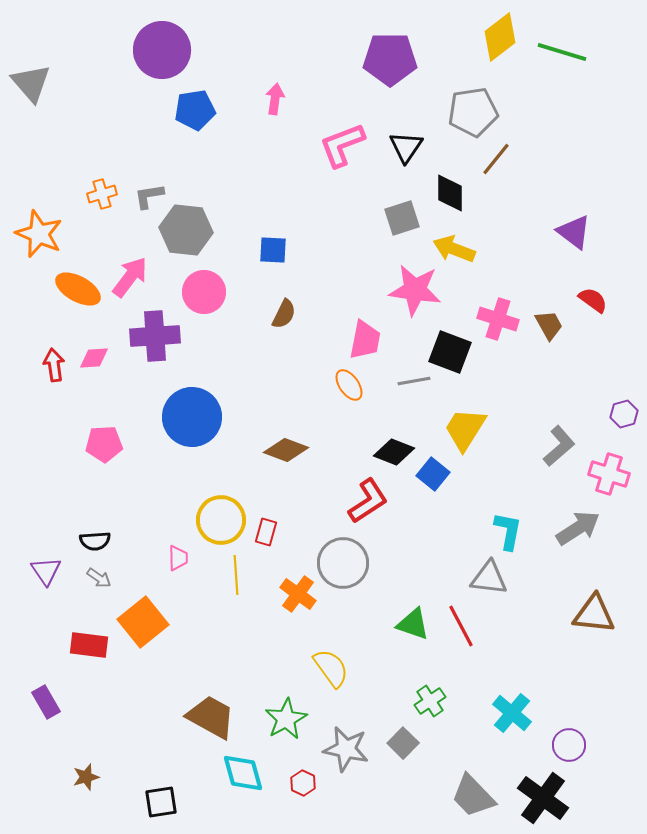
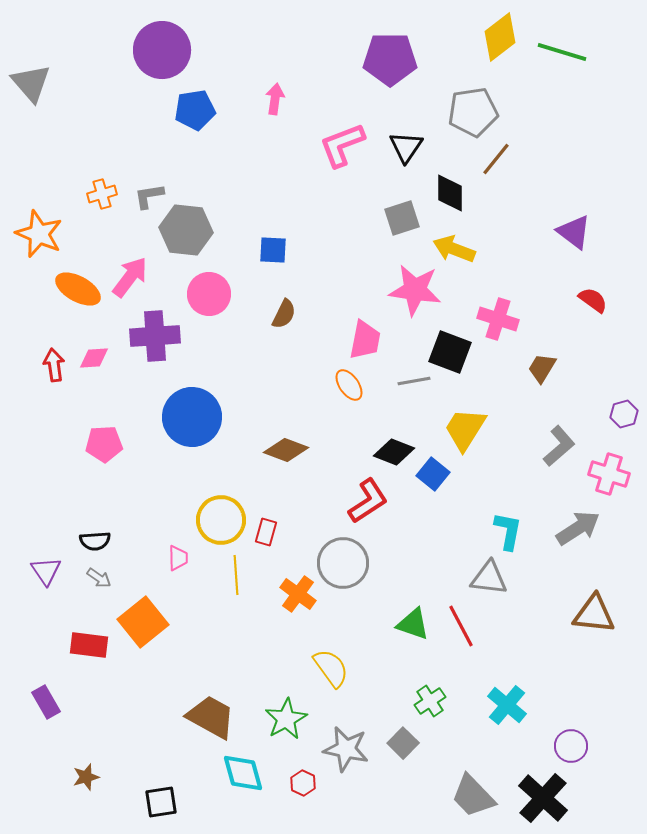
pink circle at (204, 292): moved 5 px right, 2 px down
brown trapezoid at (549, 325): moved 7 px left, 43 px down; rotated 120 degrees counterclockwise
cyan cross at (512, 713): moved 5 px left, 8 px up
purple circle at (569, 745): moved 2 px right, 1 px down
black cross at (543, 798): rotated 6 degrees clockwise
